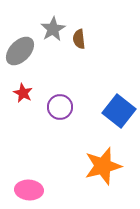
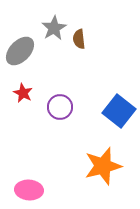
gray star: moved 1 px right, 1 px up
